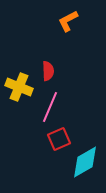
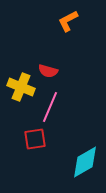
red semicircle: rotated 108 degrees clockwise
yellow cross: moved 2 px right
red square: moved 24 px left; rotated 15 degrees clockwise
